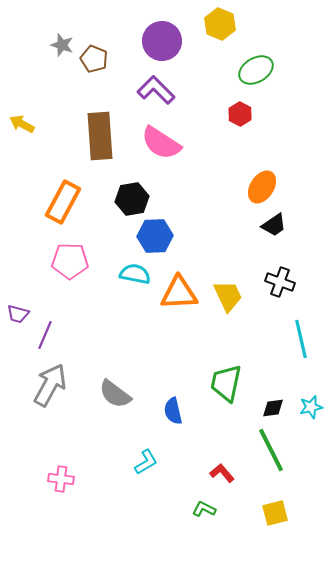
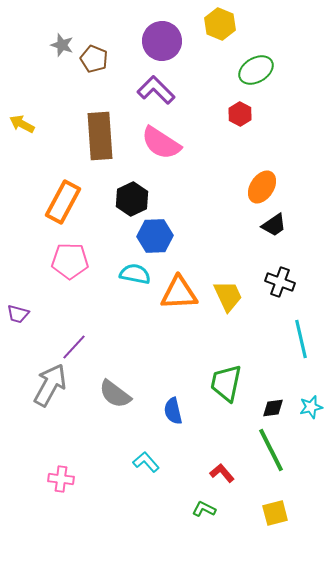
black hexagon: rotated 16 degrees counterclockwise
purple line: moved 29 px right, 12 px down; rotated 20 degrees clockwise
cyan L-shape: rotated 100 degrees counterclockwise
